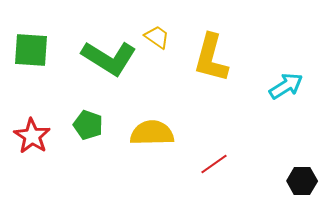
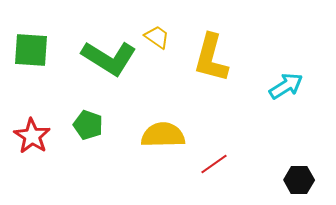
yellow semicircle: moved 11 px right, 2 px down
black hexagon: moved 3 px left, 1 px up
